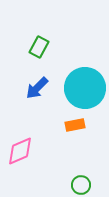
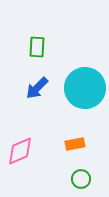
green rectangle: moved 2 px left; rotated 25 degrees counterclockwise
orange rectangle: moved 19 px down
green circle: moved 6 px up
